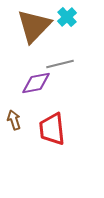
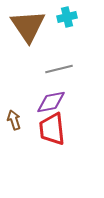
cyan cross: rotated 30 degrees clockwise
brown triangle: moved 6 px left; rotated 18 degrees counterclockwise
gray line: moved 1 px left, 5 px down
purple diamond: moved 15 px right, 19 px down
